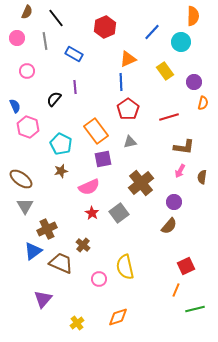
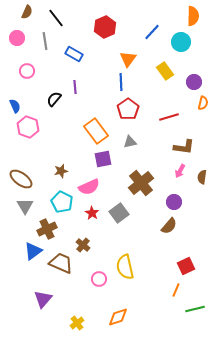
orange triangle at (128, 59): rotated 30 degrees counterclockwise
cyan pentagon at (61, 144): moved 1 px right, 58 px down
